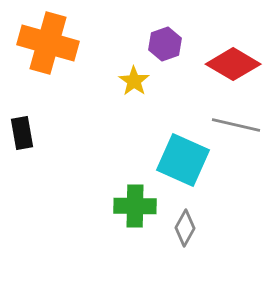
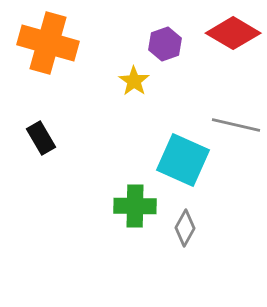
red diamond: moved 31 px up
black rectangle: moved 19 px right, 5 px down; rotated 20 degrees counterclockwise
